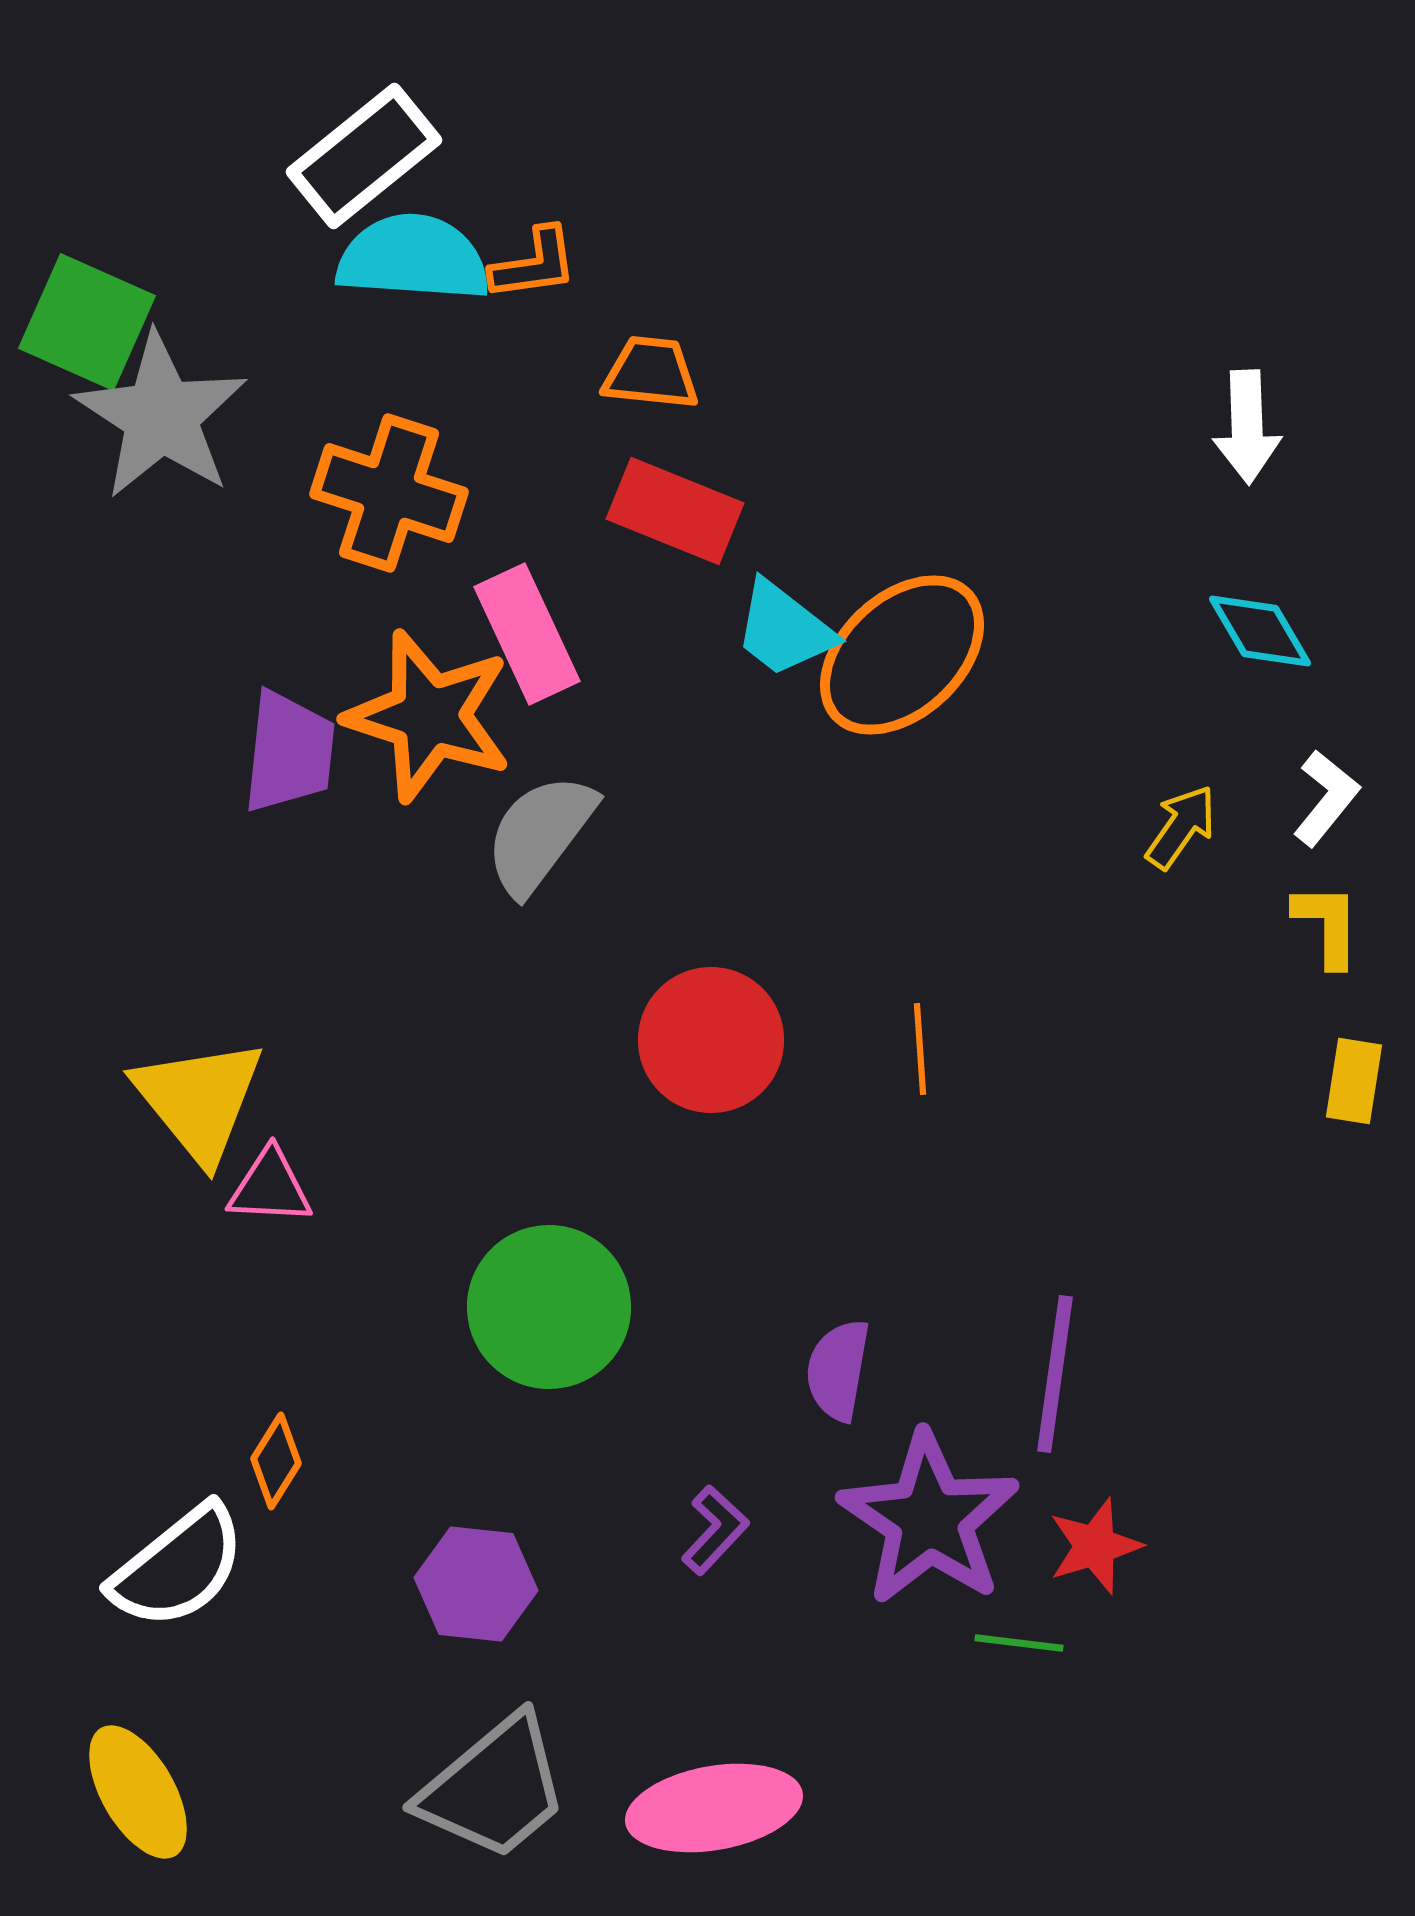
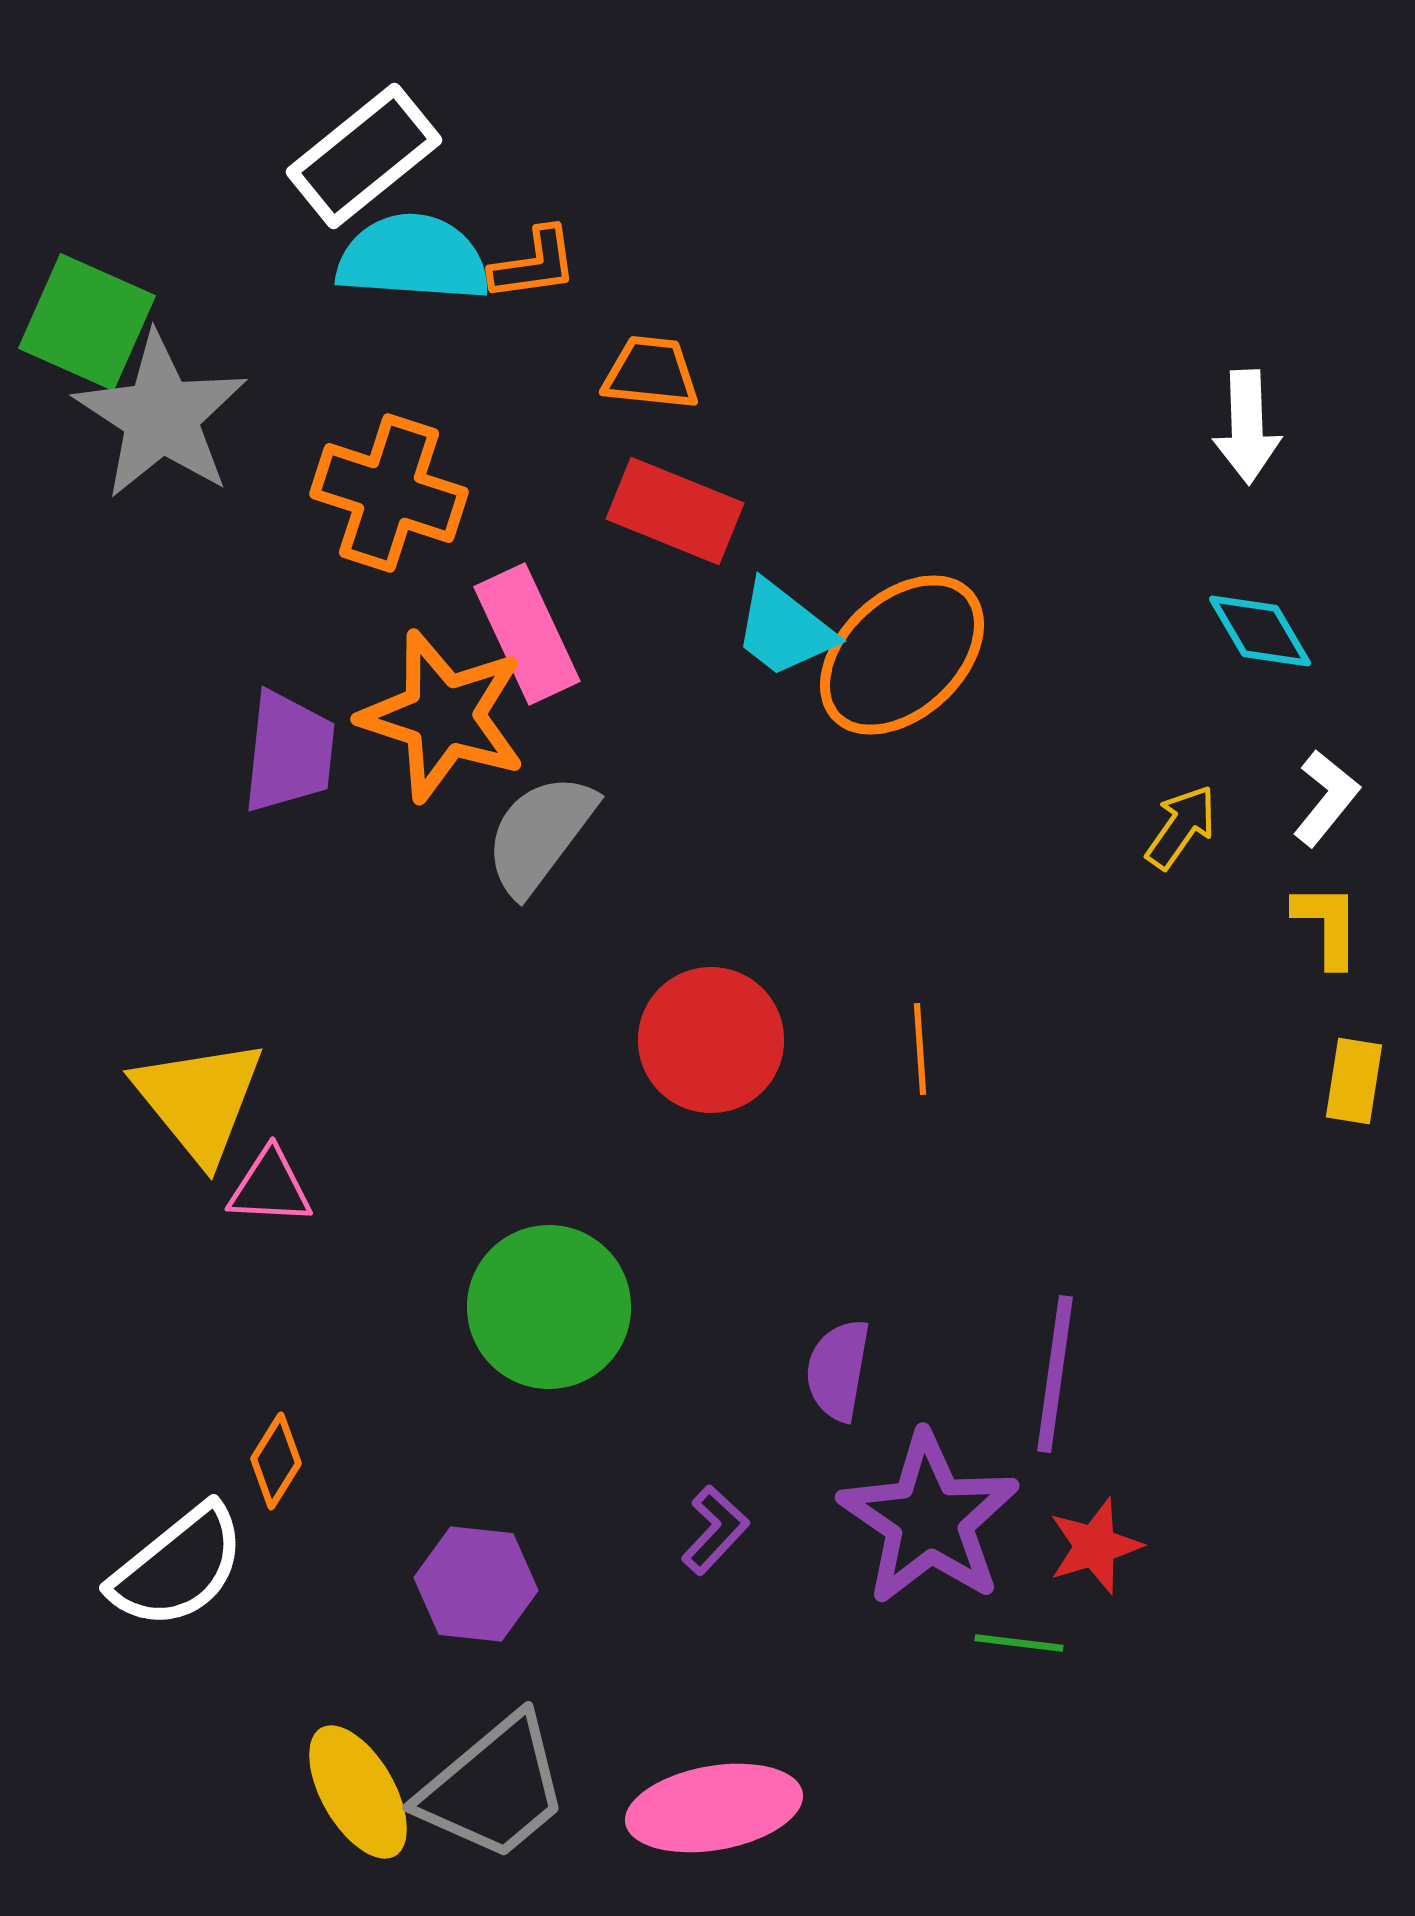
orange star: moved 14 px right
yellow ellipse: moved 220 px right
